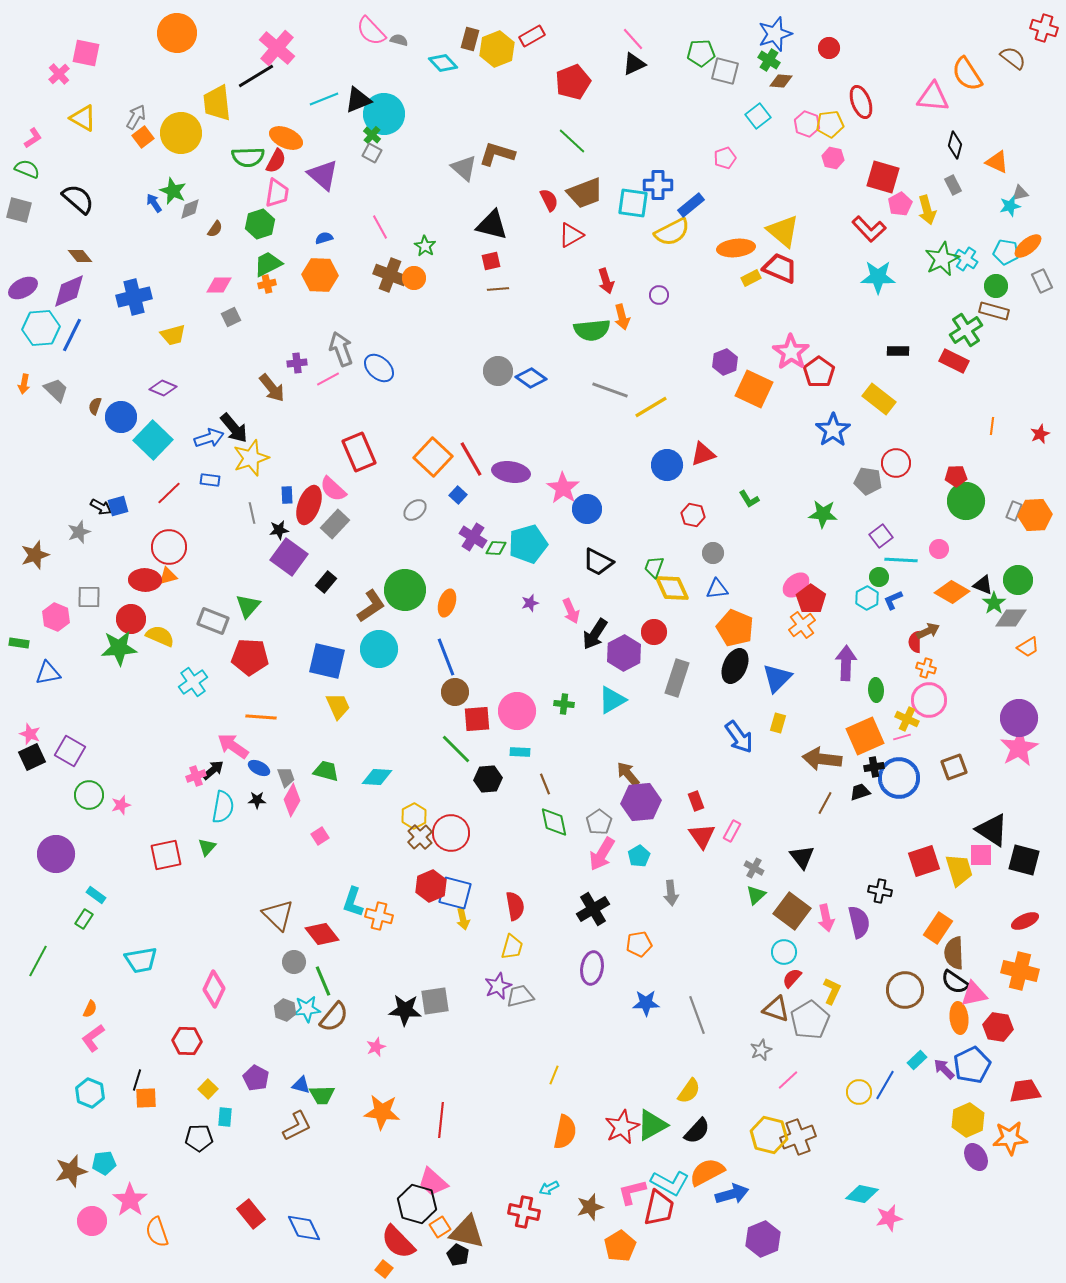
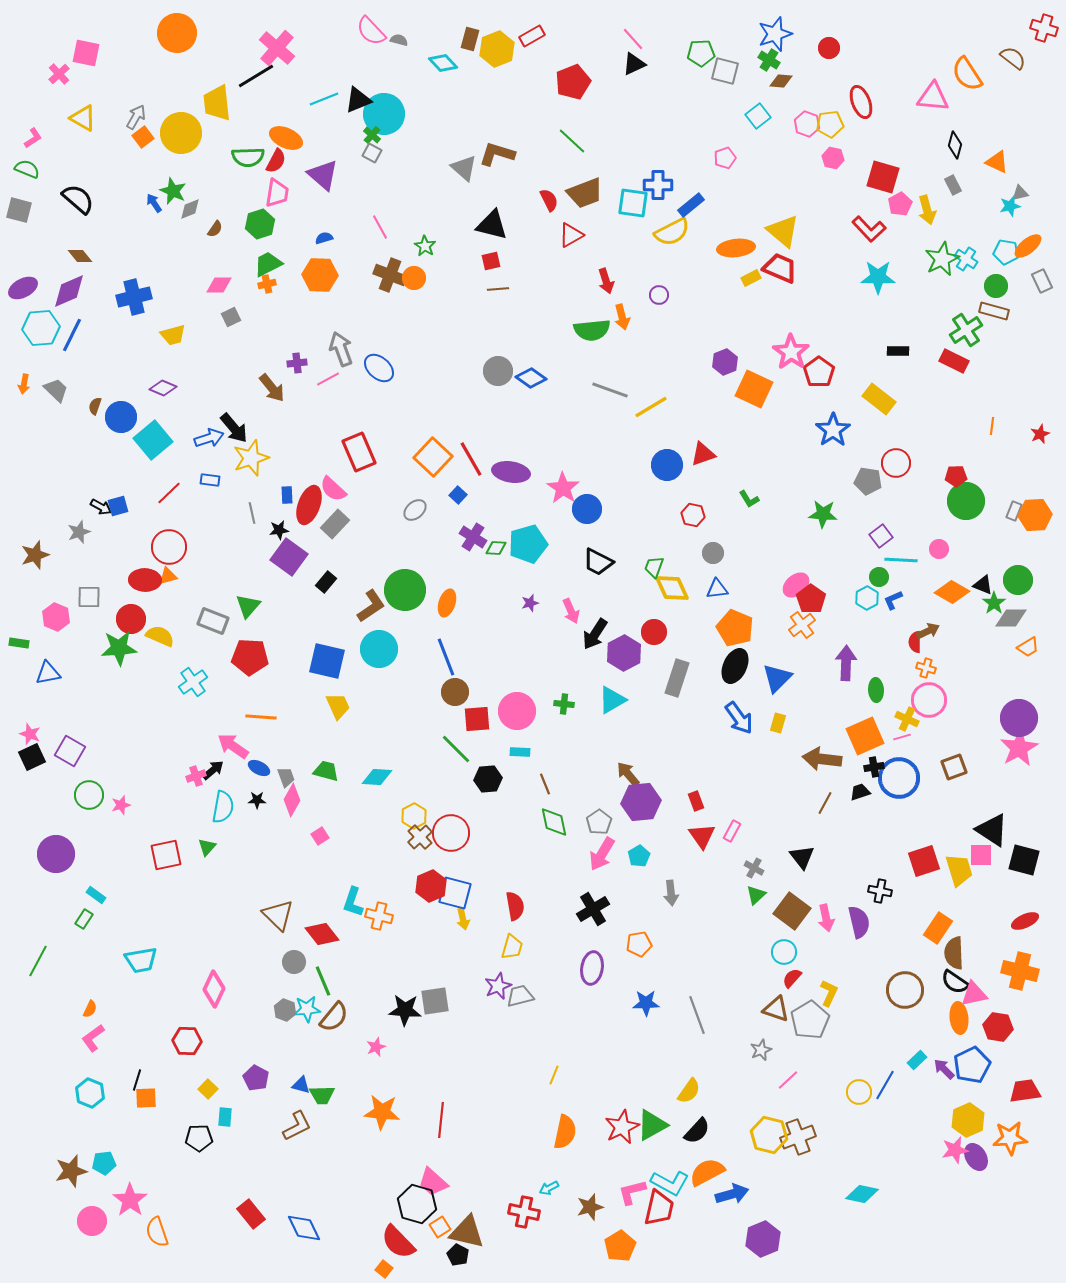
cyan square at (153, 440): rotated 6 degrees clockwise
blue arrow at (739, 737): moved 19 px up
yellow L-shape at (832, 991): moved 3 px left, 2 px down
pink star at (889, 1218): moved 66 px right, 68 px up
